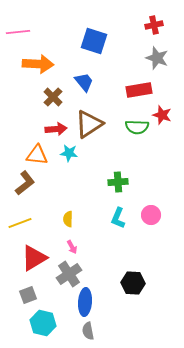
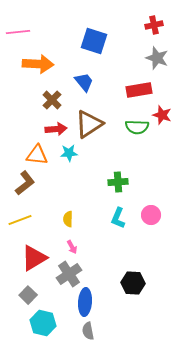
brown cross: moved 1 px left, 3 px down
cyan star: rotated 12 degrees counterclockwise
yellow line: moved 3 px up
gray square: rotated 24 degrees counterclockwise
